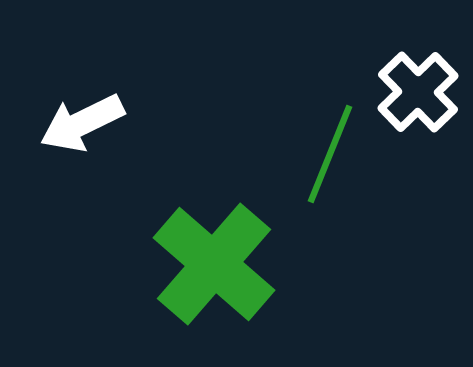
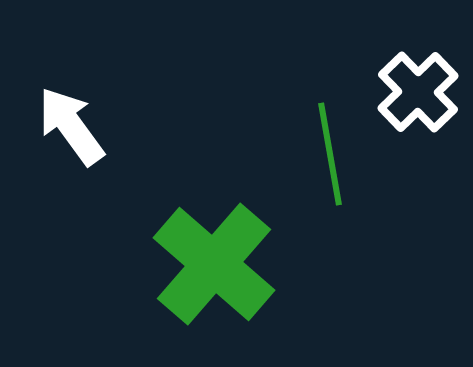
white arrow: moved 11 px left, 3 px down; rotated 80 degrees clockwise
green line: rotated 32 degrees counterclockwise
